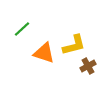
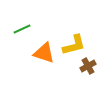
green line: rotated 18 degrees clockwise
